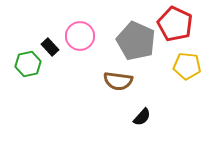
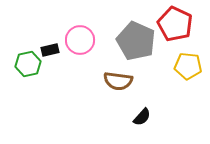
pink circle: moved 4 px down
black rectangle: moved 3 px down; rotated 60 degrees counterclockwise
yellow pentagon: moved 1 px right
